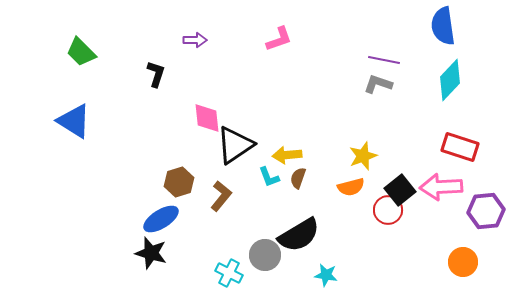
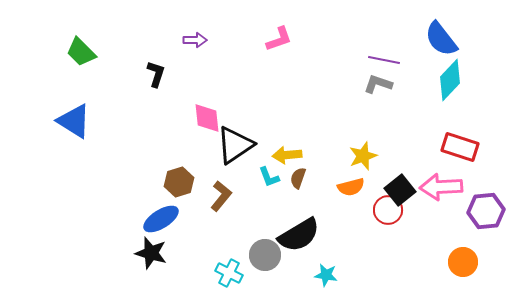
blue semicircle: moved 2 px left, 13 px down; rotated 30 degrees counterclockwise
